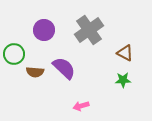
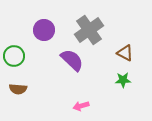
green circle: moved 2 px down
purple semicircle: moved 8 px right, 8 px up
brown semicircle: moved 17 px left, 17 px down
